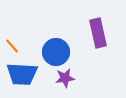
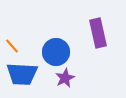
purple star: rotated 18 degrees counterclockwise
